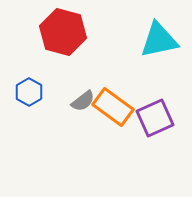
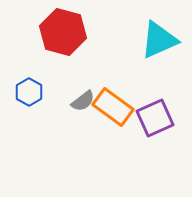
cyan triangle: rotated 12 degrees counterclockwise
